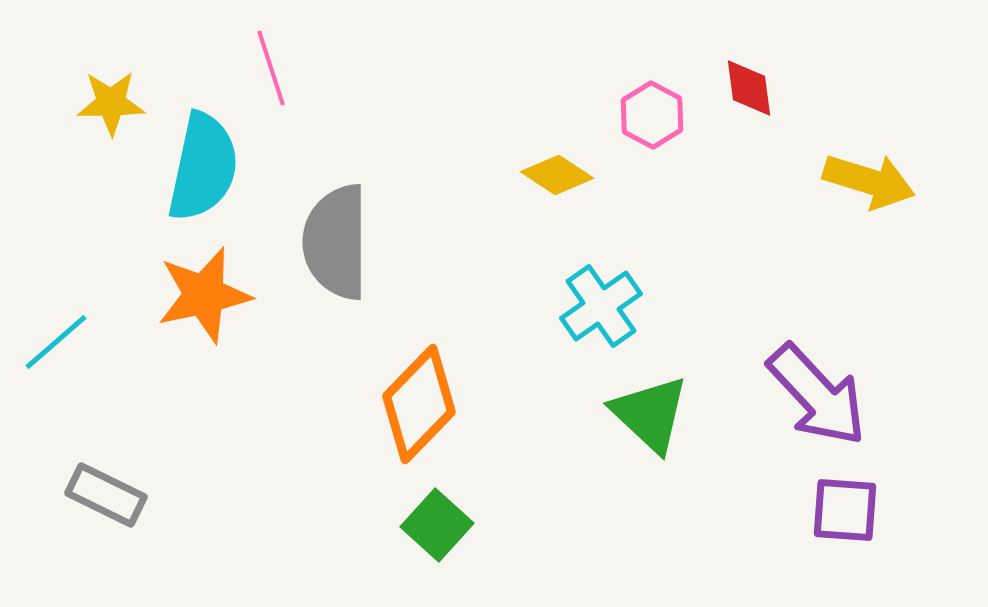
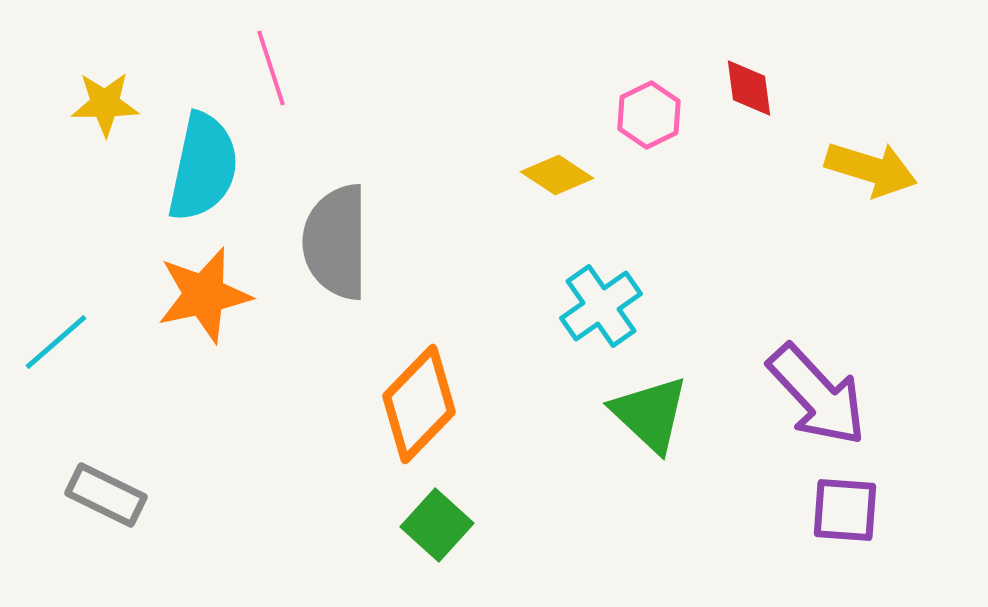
yellow star: moved 6 px left, 1 px down
pink hexagon: moved 3 px left; rotated 6 degrees clockwise
yellow arrow: moved 2 px right, 12 px up
